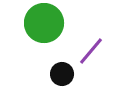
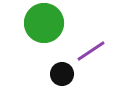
purple line: rotated 16 degrees clockwise
